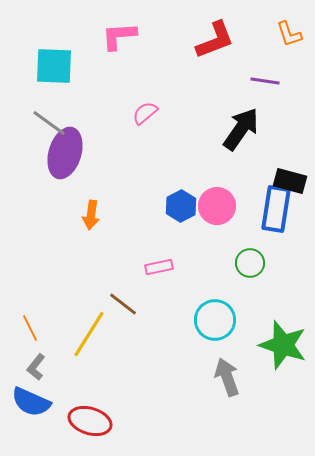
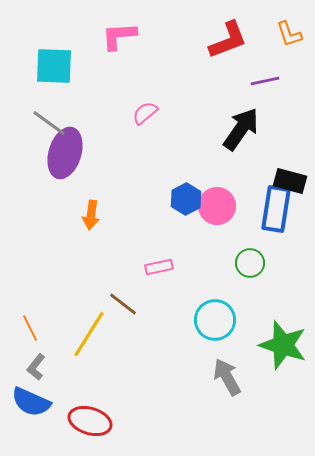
red L-shape: moved 13 px right
purple line: rotated 20 degrees counterclockwise
blue hexagon: moved 5 px right, 7 px up
gray arrow: rotated 9 degrees counterclockwise
